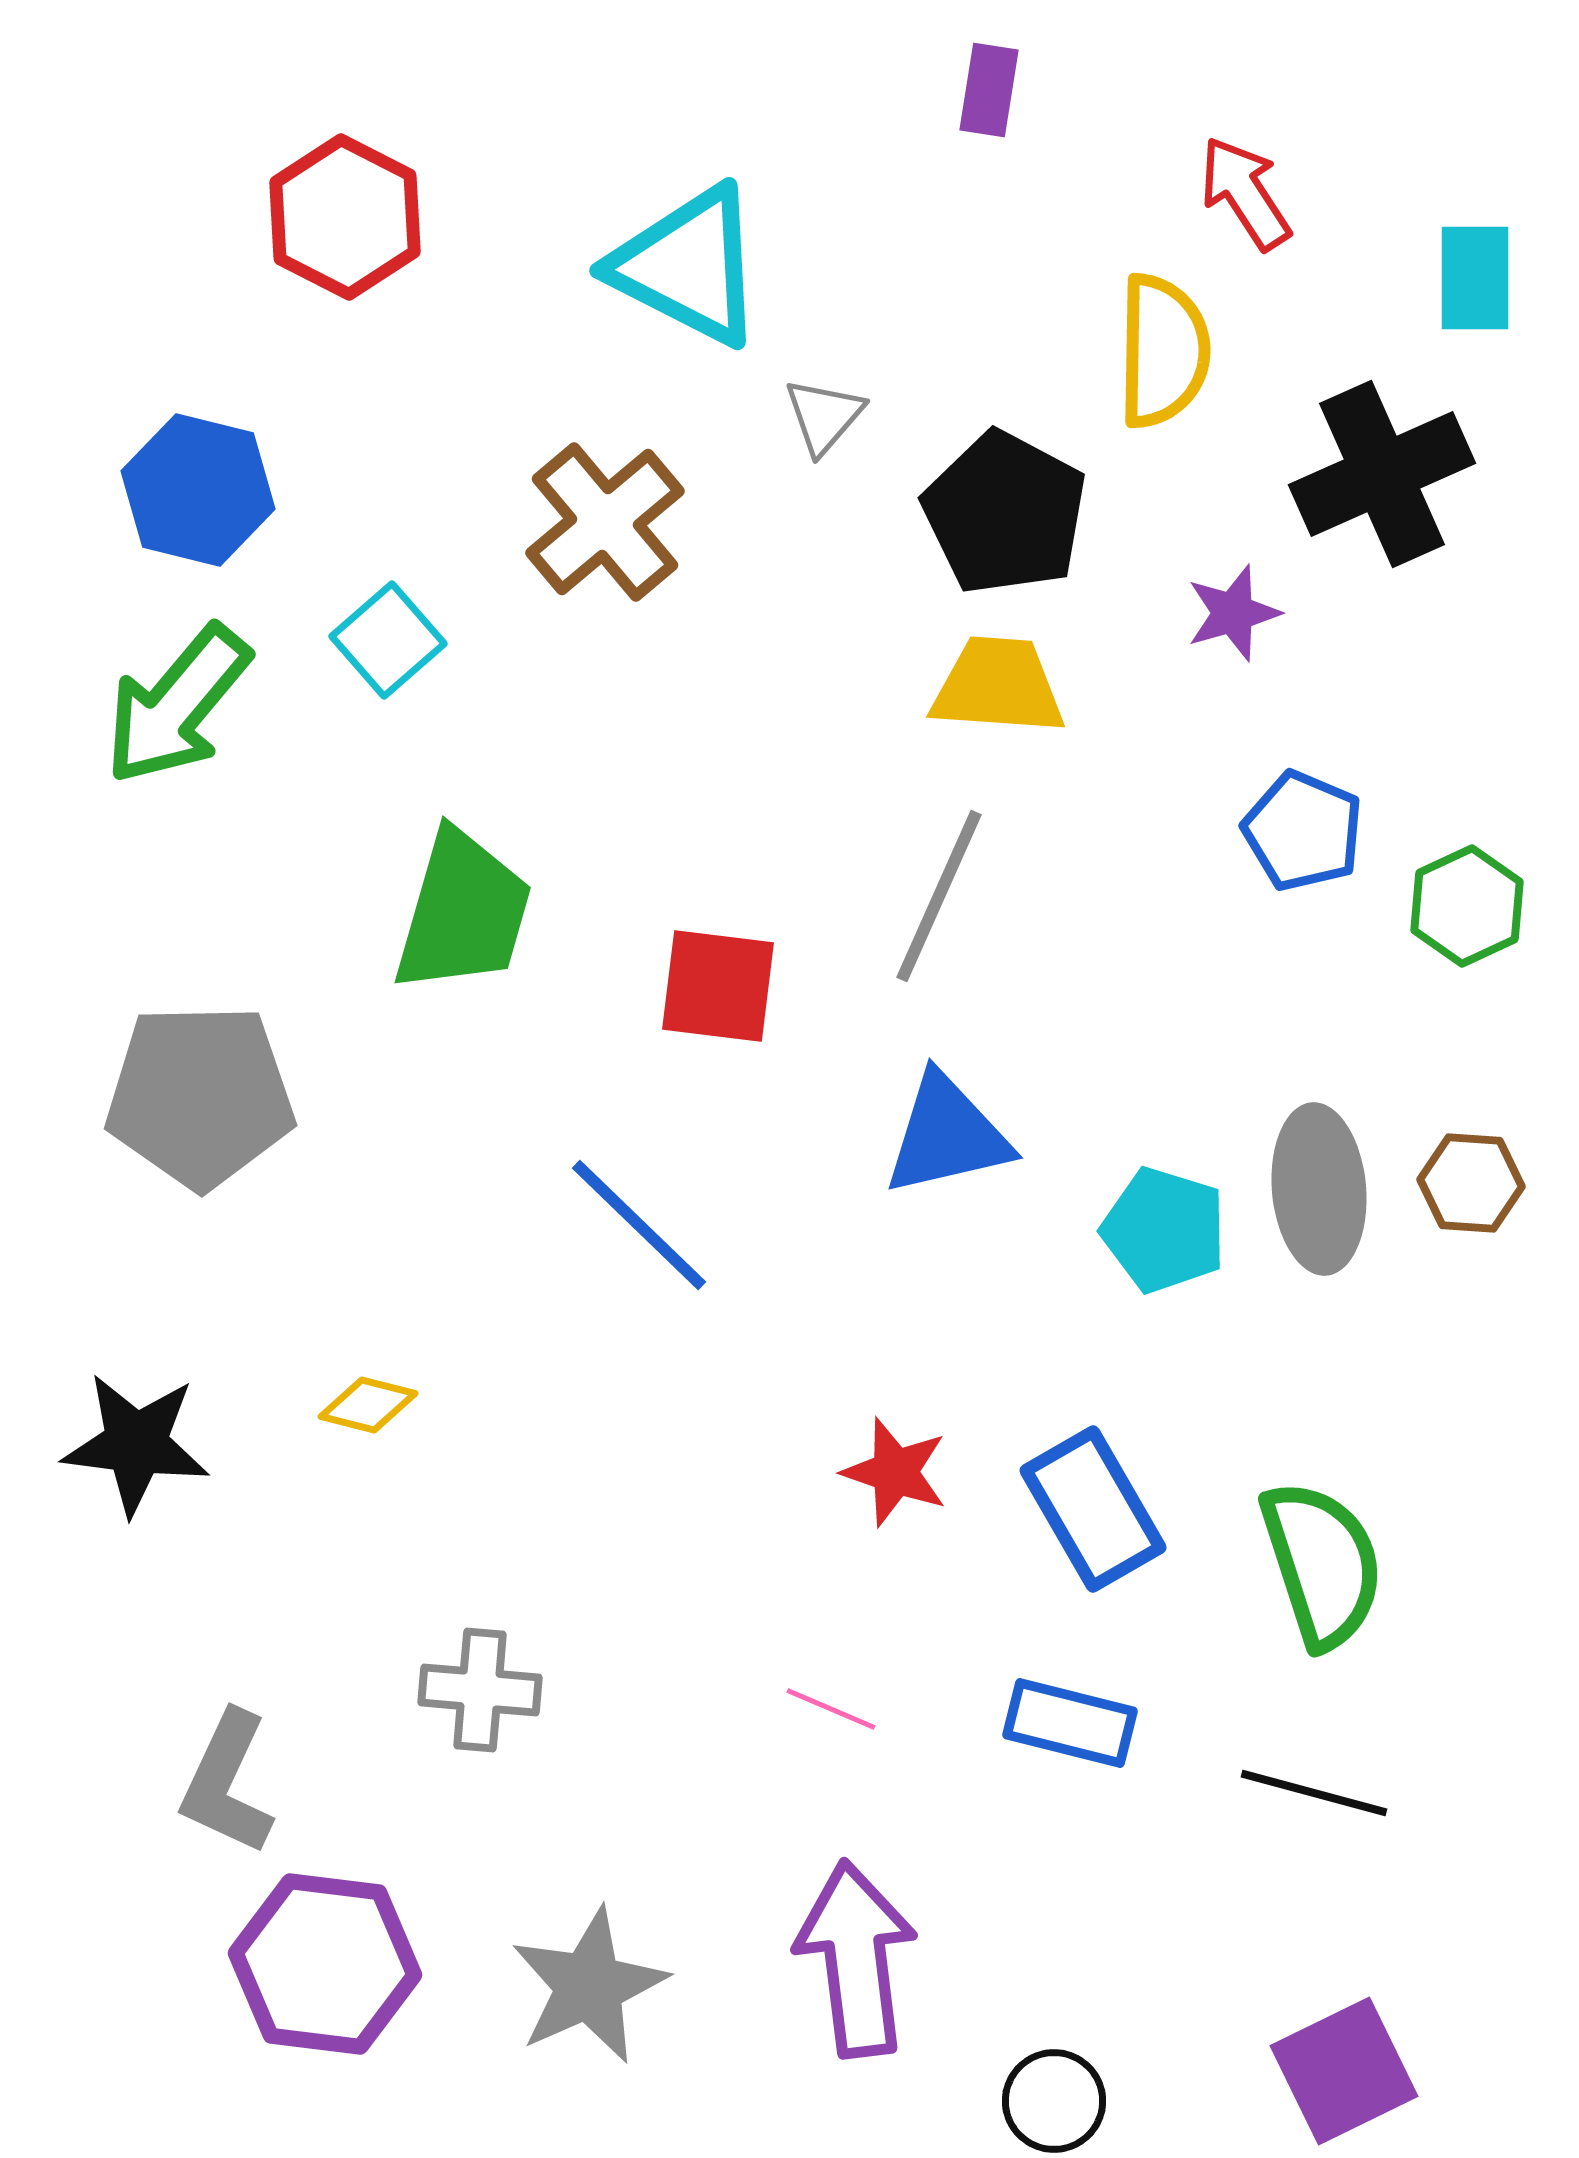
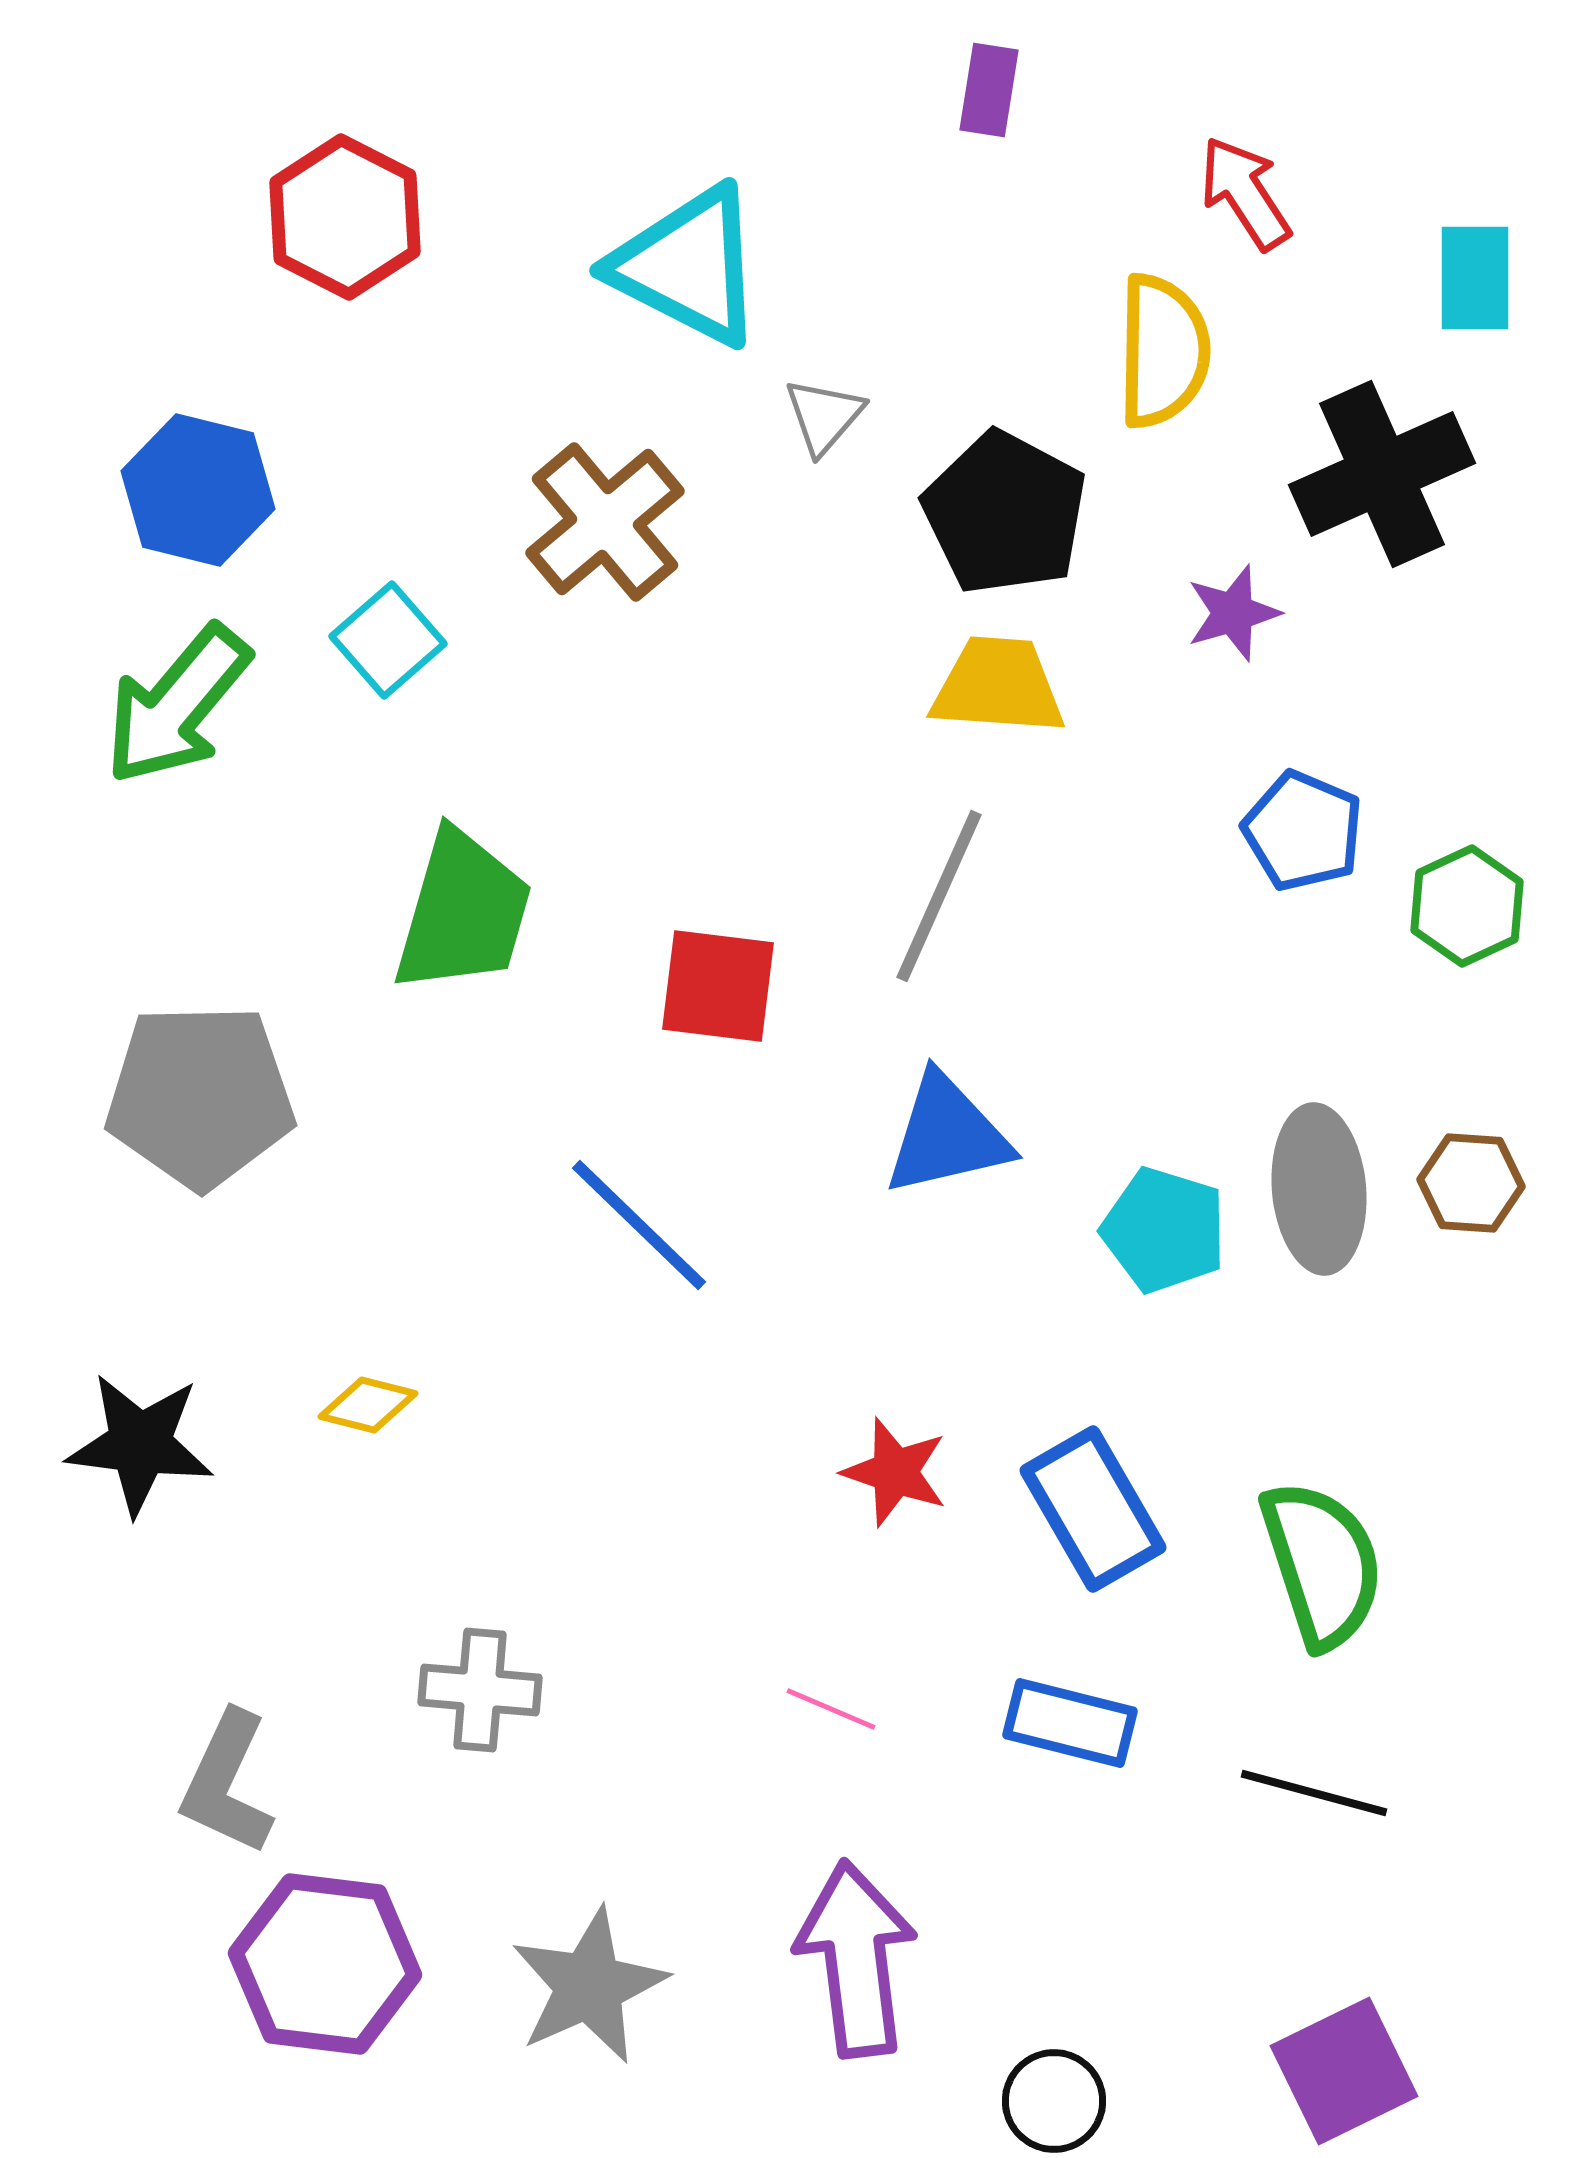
black star at (136, 1444): moved 4 px right
